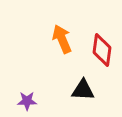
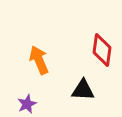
orange arrow: moved 23 px left, 21 px down
purple star: moved 3 px down; rotated 24 degrees counterclockwise
